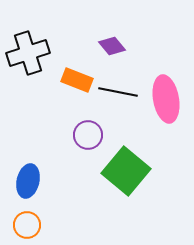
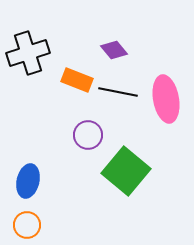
purple diamond: moved 2 px right, 4 px down
